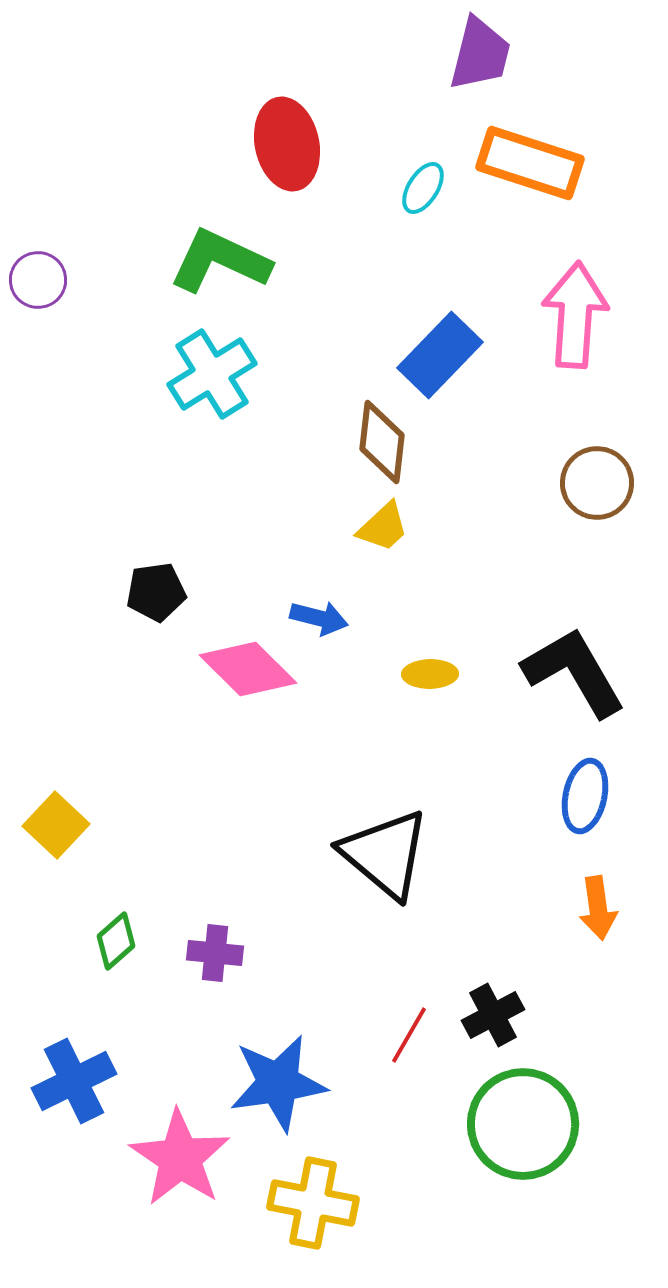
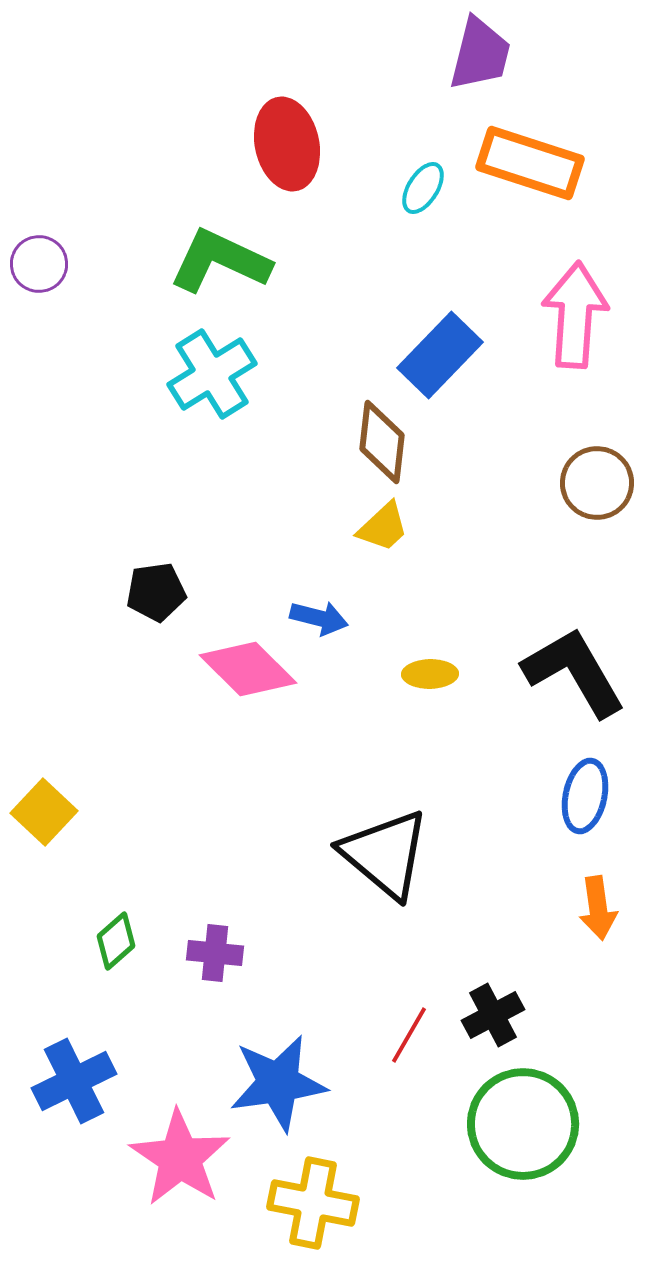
purple circle: moved 1 px right, 16 px up
yellow square: moved 12 px left, 13 px up
